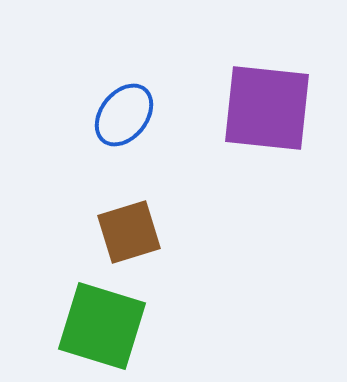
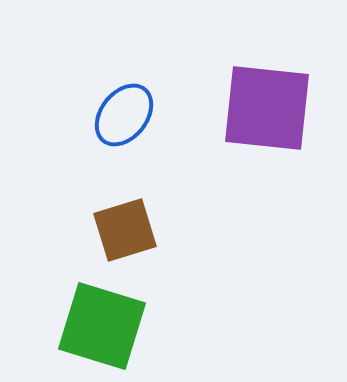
brown square: moved 4 px left, 2 px up
